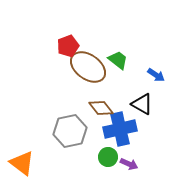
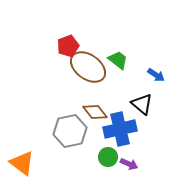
black triangle: rotated 10 degrees clockwise
brown diamond: moved 6 px left, 4 px down
